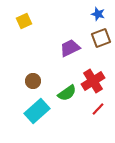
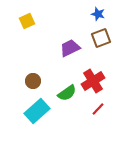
yellow square: moved 3 px right
